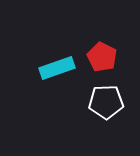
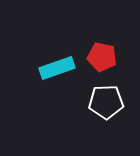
red pentagon: rotated 16 degrees counterclockwise
